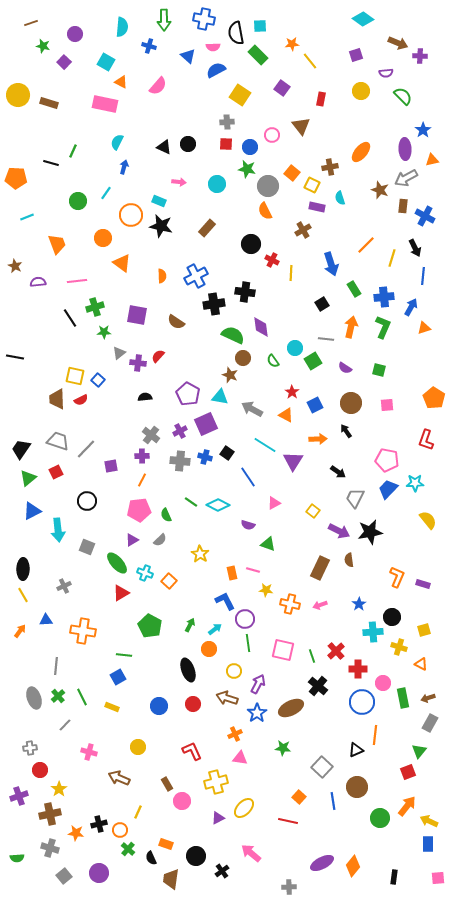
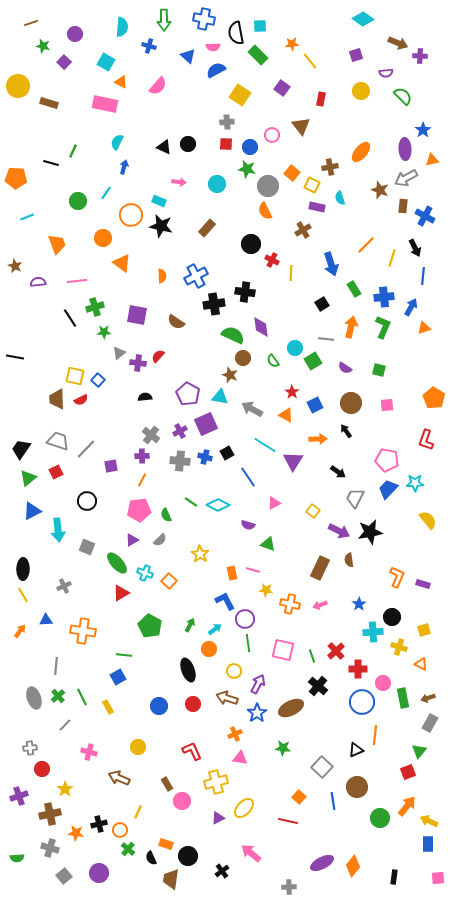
yellow circle at (18, 95): moved 9 px up
black square at (227, 453): rotated 24 degrees clockwise
yellow rectangle at (112, 707): moved 4 px left; rotated 40 degrees clockwise
red circle at (40, 770): moved 2 px right, 1 px up
yellow star at (59, 789): moved 6 px right
black circle at (196, 856): moved 8 px left
